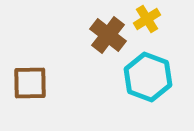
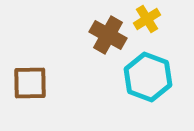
brown cross: rotated 9 degrees counterclockwise
